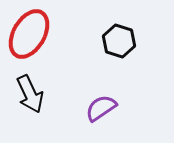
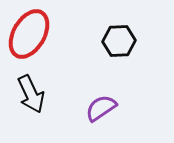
black hexagon: rotated 20 degrees counterclockwise
black arrow: moved 1 px right
